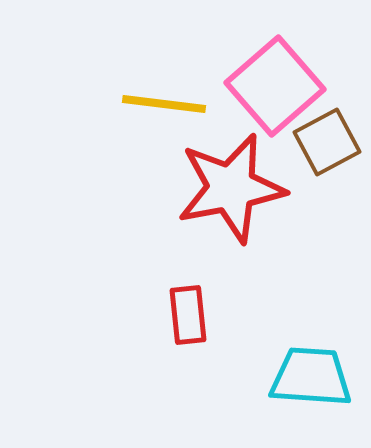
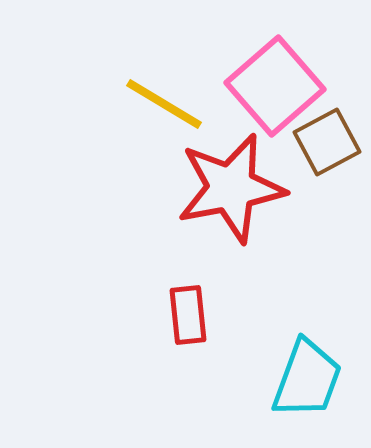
yellow line: rotated 24 degrees clockwise
cyan trapezoid: moved 4 px left, 2 px down; rotated 106 degrees clockwise
